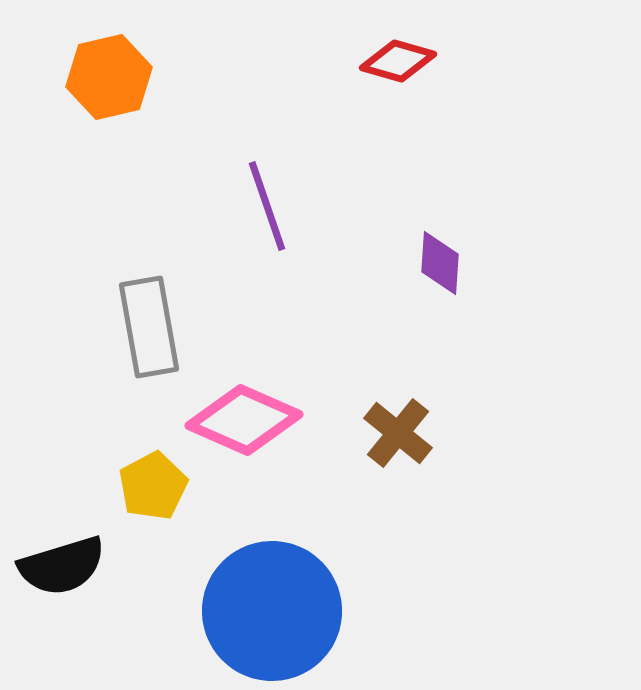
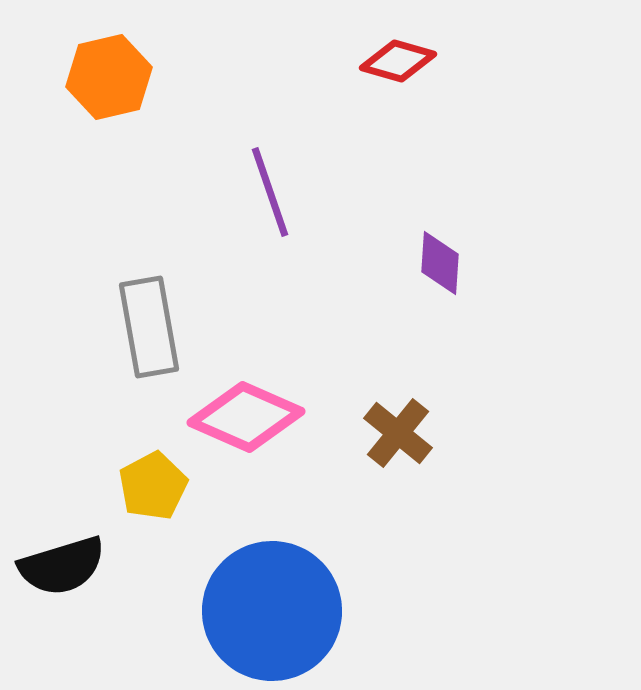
purple line: moved 3 px right, 14 px up
pink diamond: moved 2 px right, 3 px up
